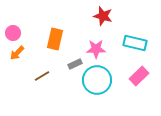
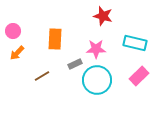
pink circle: moved 2 px up
orange rectangle: rotated 10 degrees counterclockwise
